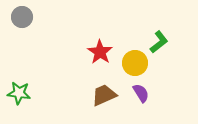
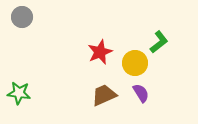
red star: rotated 15 degrees clockwise
